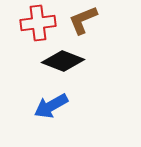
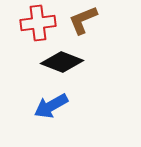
black diamond: moved 1 px left, 1 px down
